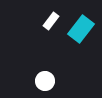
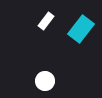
white rectangle: moved 5 px left
